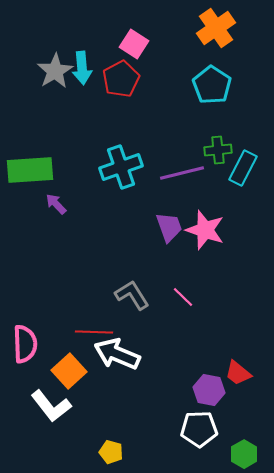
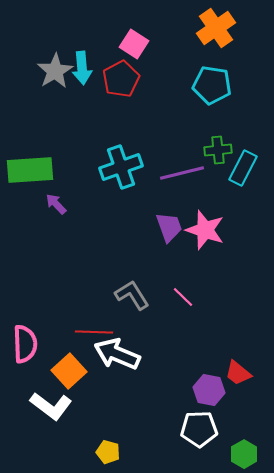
cyan pentagon: rotated 24 degrees counterclockwise
white L-shape: rotated 15 degrees counterclockwise
yellow pentagon: moved 3 px left
